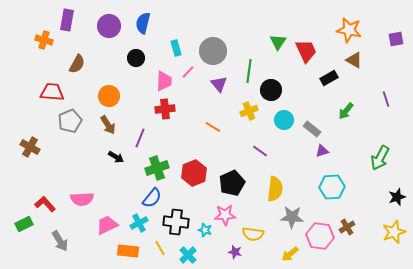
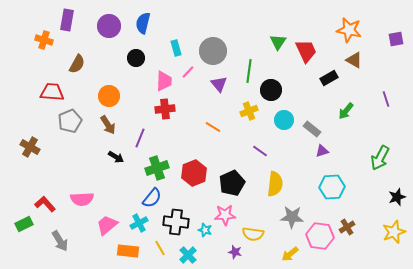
yellow semicircle at (275, 189): moved 5 px up
pink trapezoid at (107, 225): rotated 15 degrees counterclockwise
